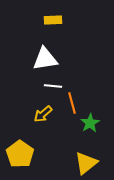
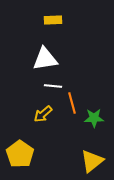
green star: moved 4 px right, 5 px up; rotated 30 degrees clockwise
yellow triangle: moved 6 px right, 2 px up
